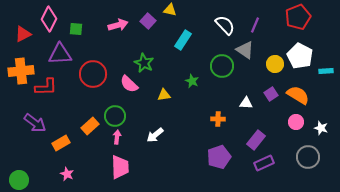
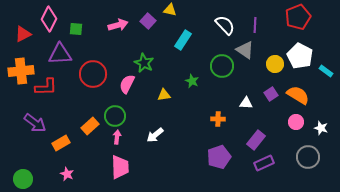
purple line at (255, 25): rotated 21 degrees counterclockwise
cyan rectangle at (326, 71): rotated 40 degrees clockwise
pink semicircle at (129, 84): moved 2 px left; rotated 72 degrees clockwise
green circle at (19, 180): moved 4 px right, 1 px up
